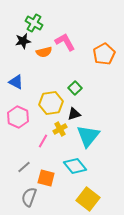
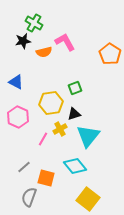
orange pentagon: moved 6 px right; rotated 10 degrees counterclockwise
green square: rotated 24 degrees clockwise
pink line: moved 2 px up
